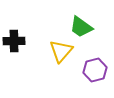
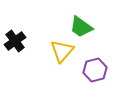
black cross: moved 1 px right; rotated 35 degrees counterclockwise
yellow triangle: moved 1 px right
